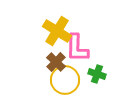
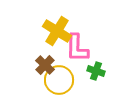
brown cross: moved 11 px left, 3 px down
green cross: moved 1 px left, 3 px up
yellow circle: moved 6 px left
